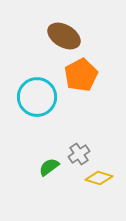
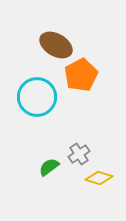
brown ellipse: moved 8 px left, 9 px down
